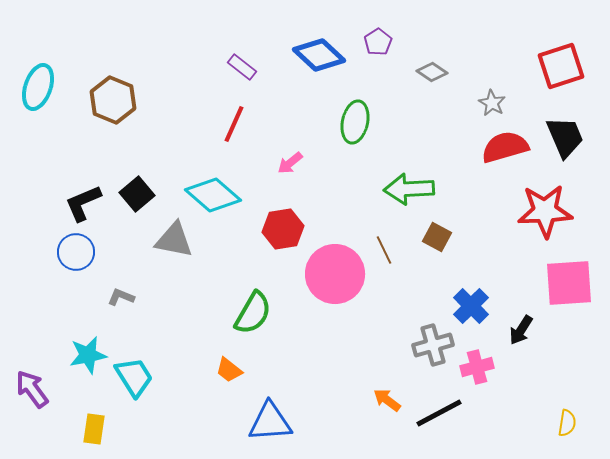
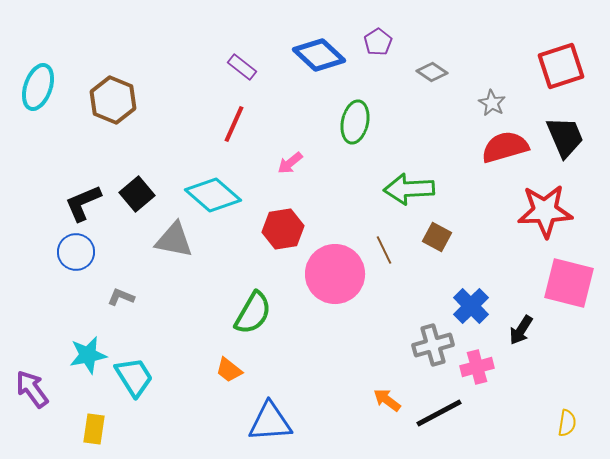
pink square: rotated 18 degrees clockwise
